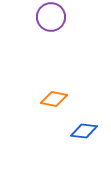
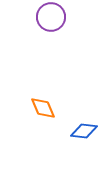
orange diamond: moved 11 px left, 9 px down; rotated 56 degrees clockwise
